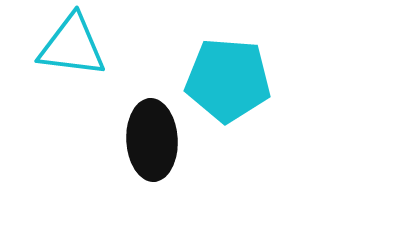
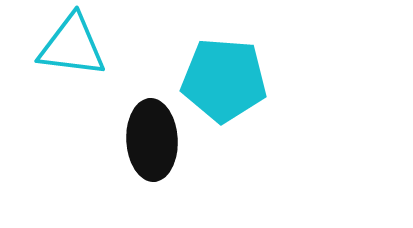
cyan pentagon: moved 4 px left
